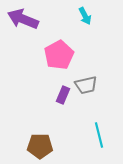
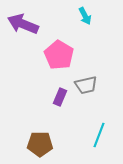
purple arrow: moved 5 px down
pink pentagon: rotated 12 degrees counterclockwise
purple rectangle: moved 3 px left, 2 px down
cyan line: rotated 35 degrees clockwise
brown pentagon: moved 2 px up
